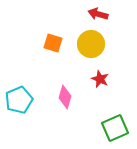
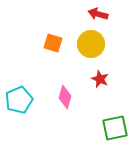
green square: rotated 12 degrees clockwise
